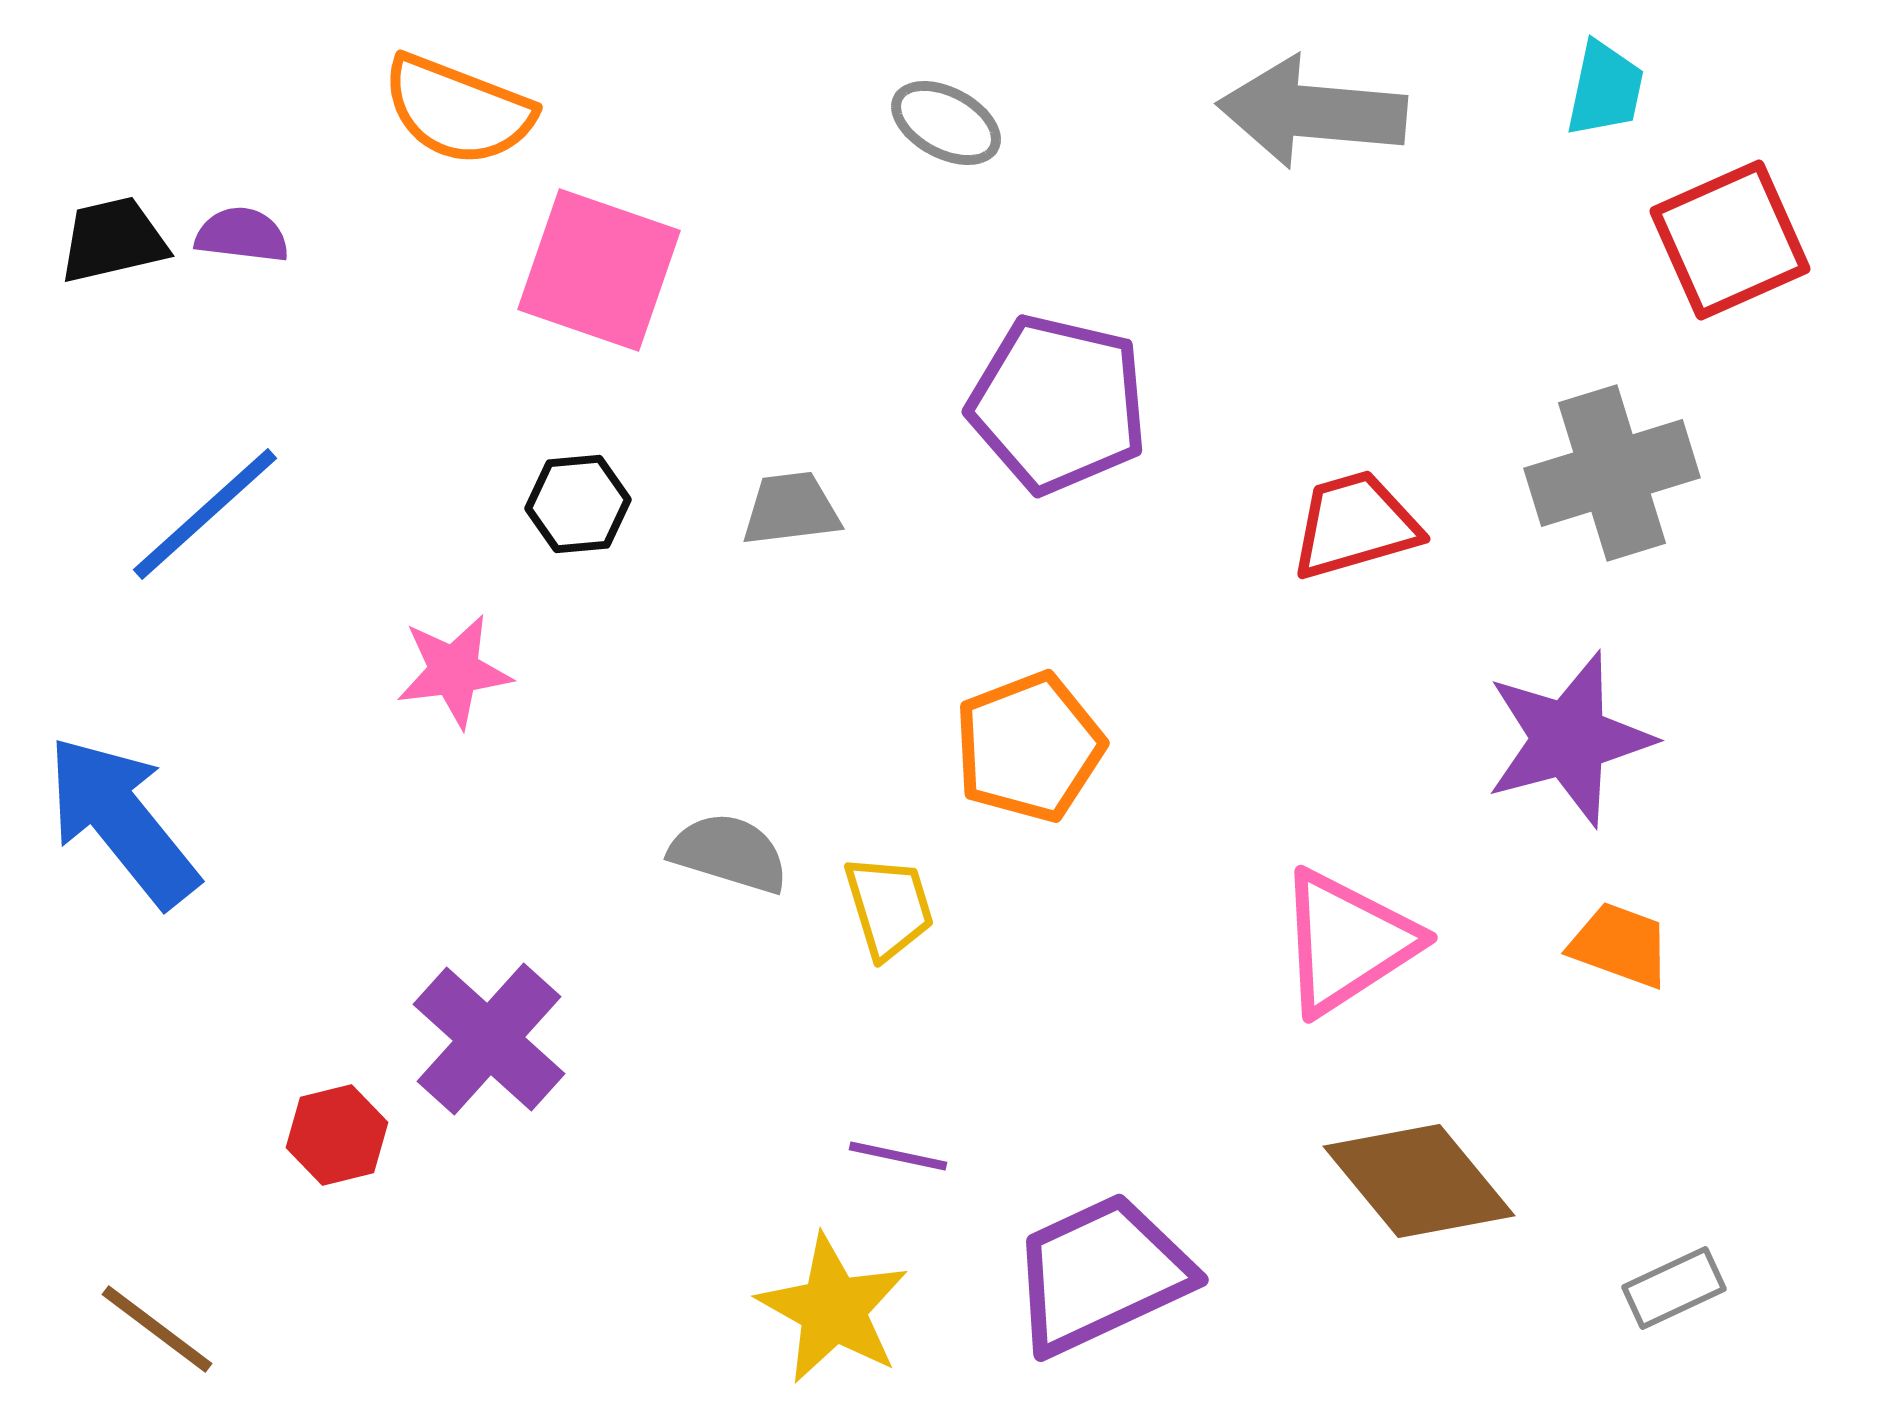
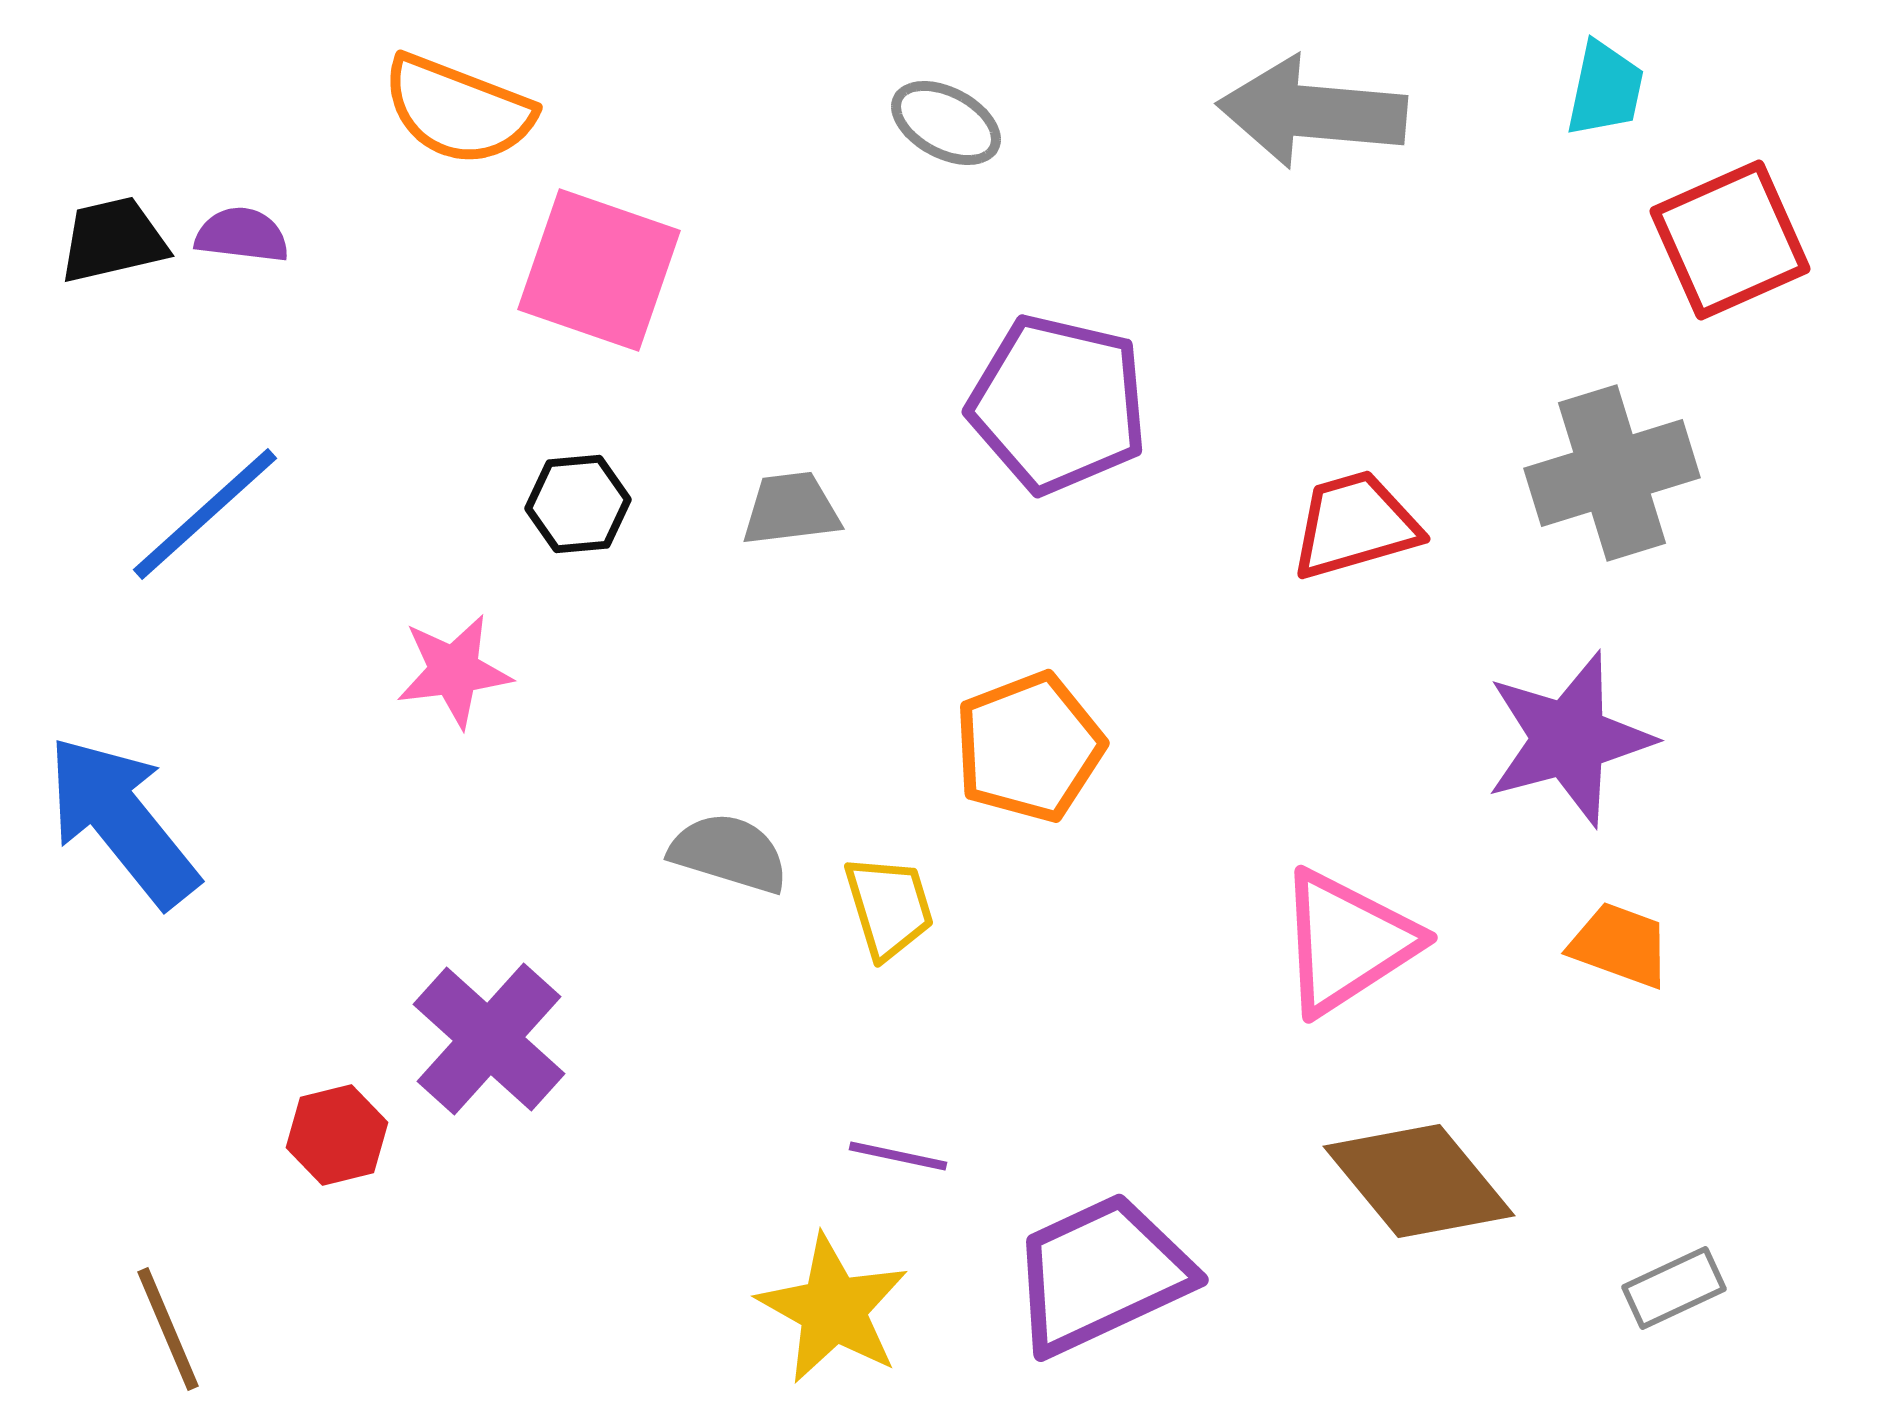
brown line: moved 11 px right; rotated 30 degrees clockwise
